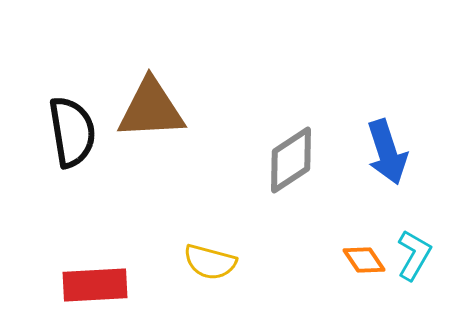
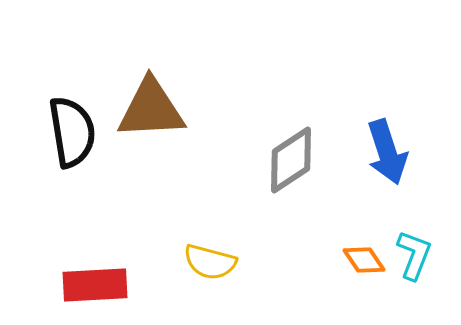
cyan L-shape: rotated 9 degrees counterclockwise
